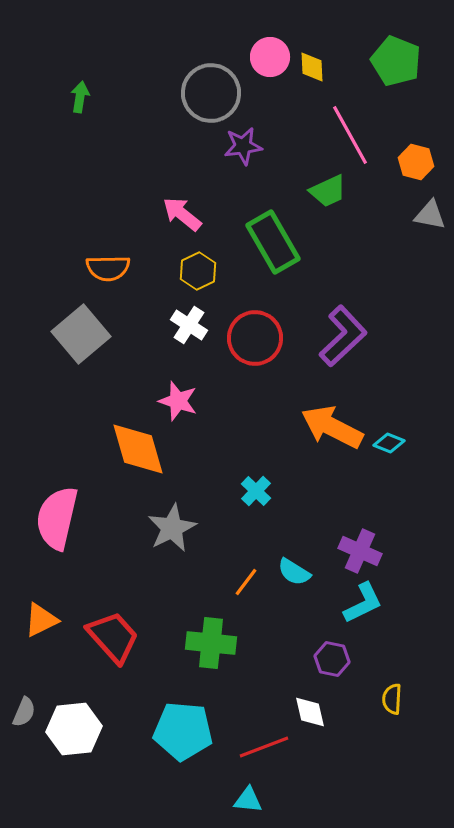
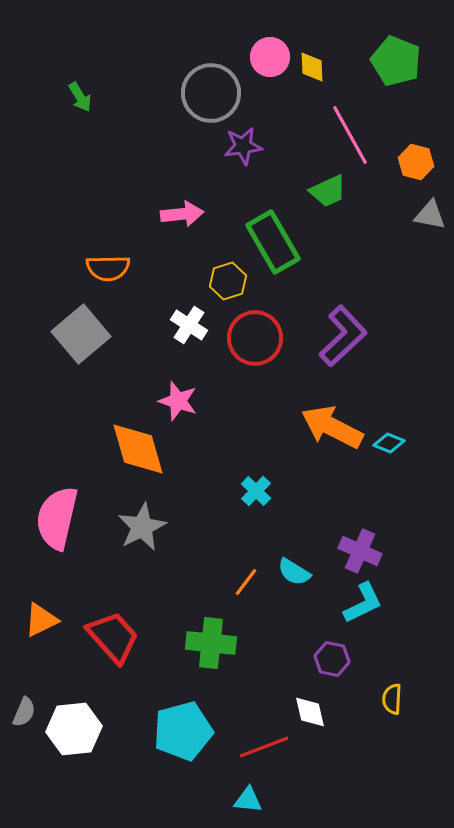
green arrow: rotated 140 degrees clockwise
pink arrow: rotated 135 degrees clockwise
yellow hexagon: moved 30 px right, 10 px down; rotated 9 degrees clockwise
gray star: moved 30 px left, 1 px up
cyan pentagon: rotated 20 degrees counterclockwise
